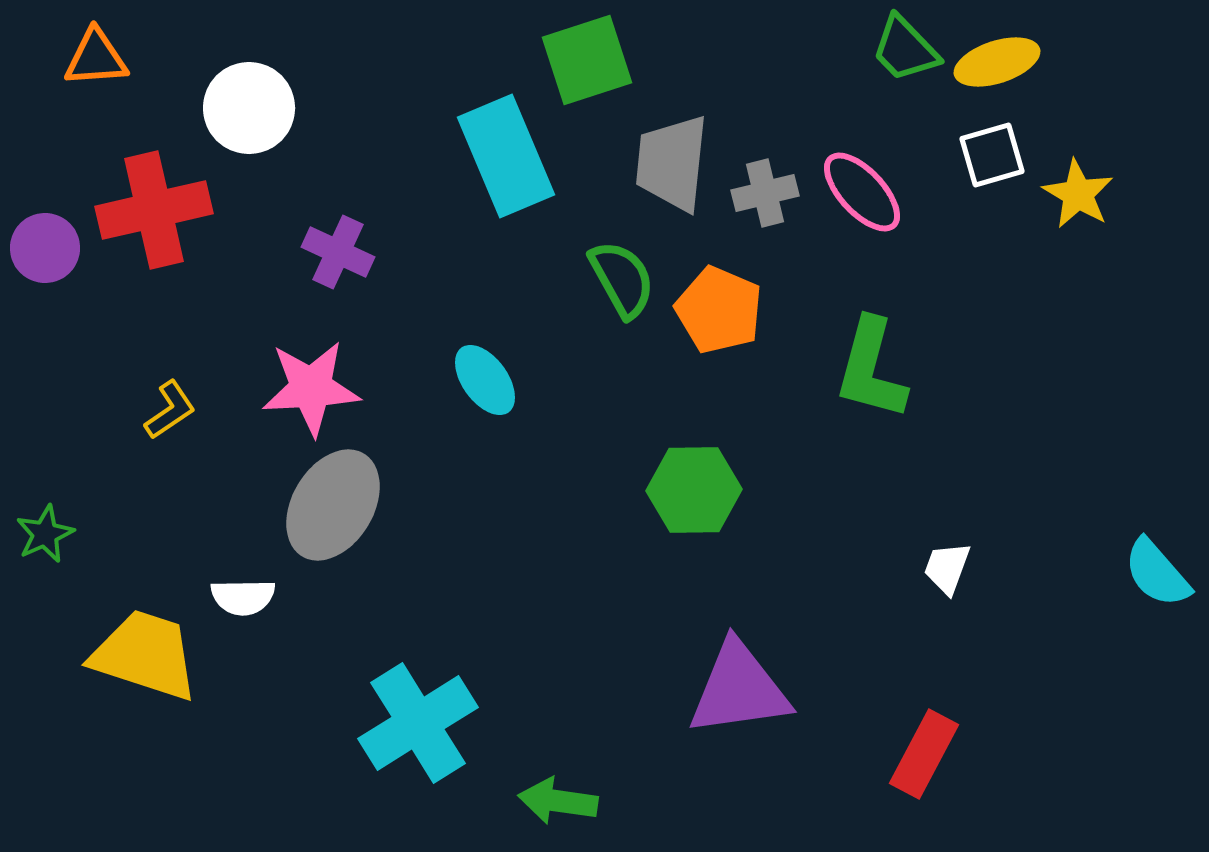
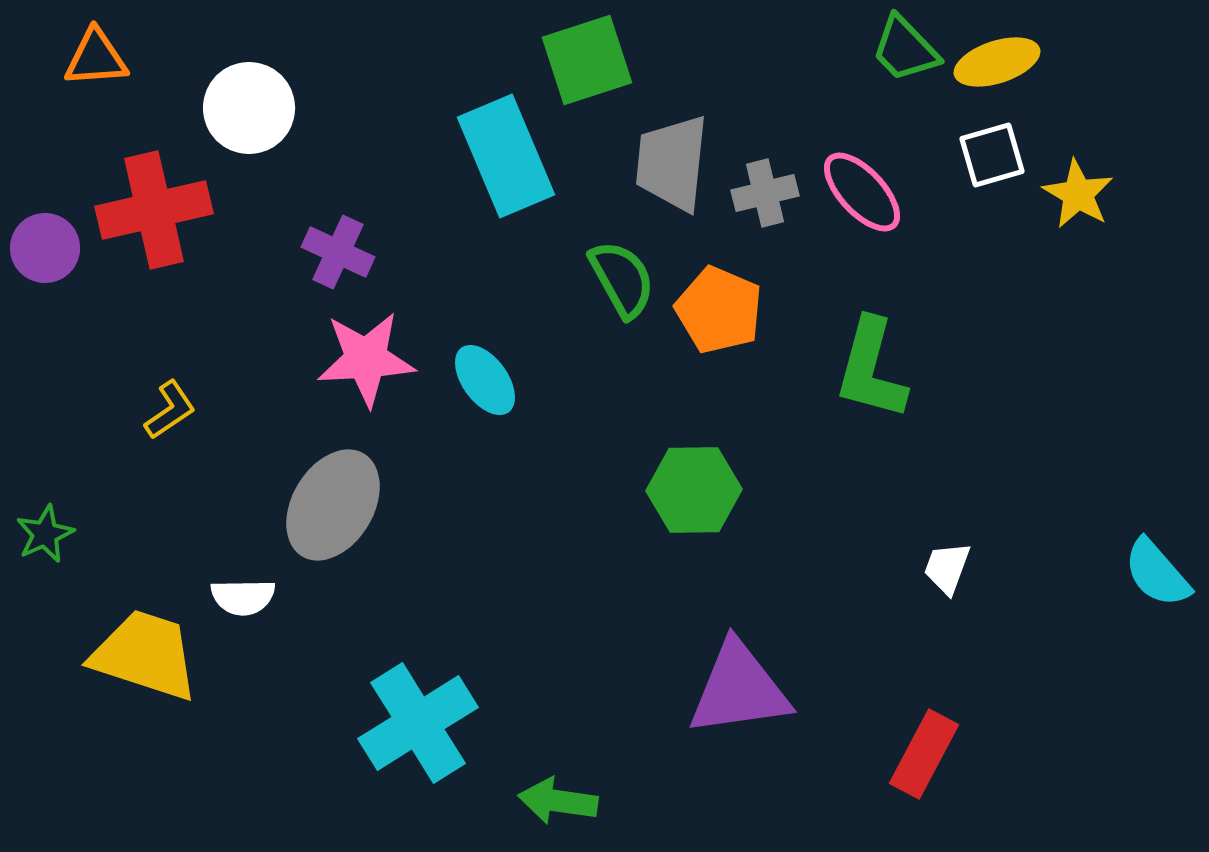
pink star: moved 55 px right, 29 px up
